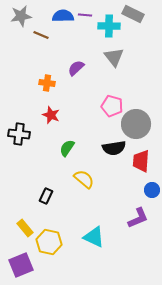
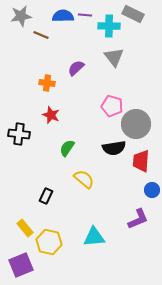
purple L-shape: moved 1 px down
cyan triangle: rotated 30 degrees counterclockwise
